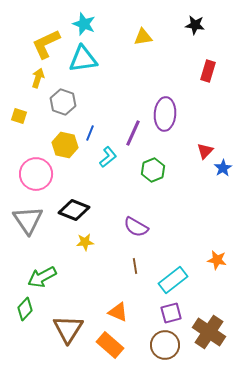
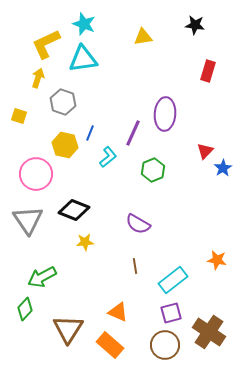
purple semicircle: moved 2 px right, 3 px up
